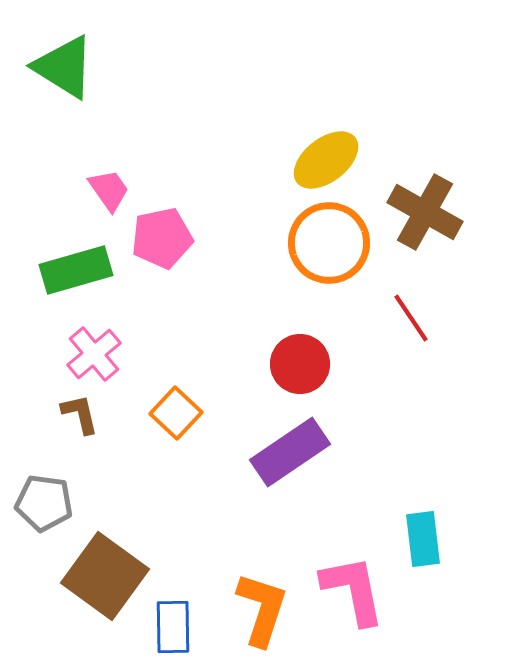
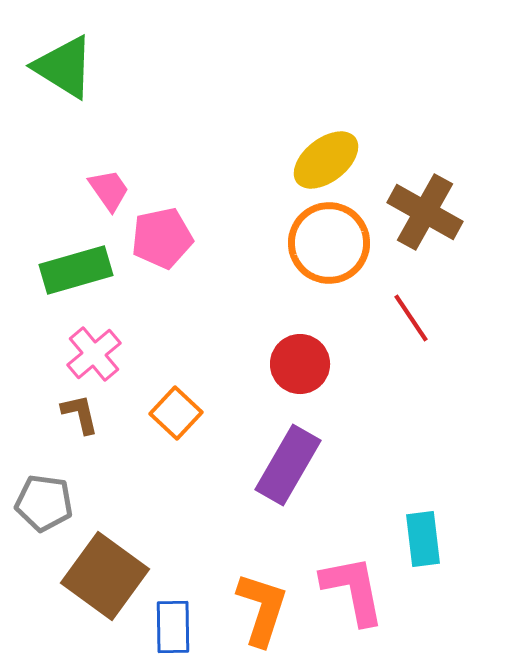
purple rectangle: moved 2 px left, 13 px down; rotated 26 degrees counterclockwise
